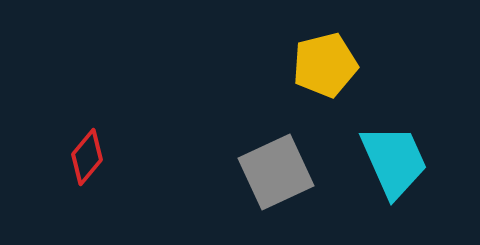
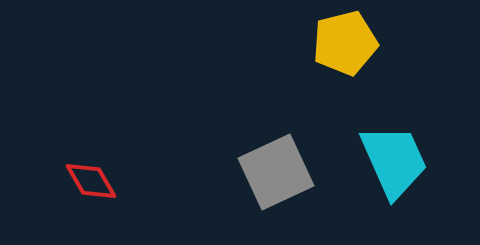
yellow pentagon: moved 20 px right, 22 px up
red diamond: moved 4 px right, 24 px down; rotated 70 degrees counterclockwise
